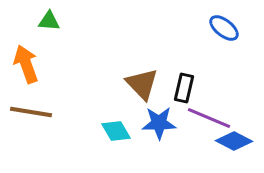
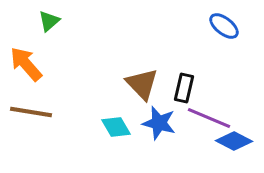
green triangle: rotated 45 degrees counterclockwise
blue ellipse: moved 2 px up
orange arrow: rotated 21 degrees counterclockwise
blue star: rotated 16 degrees clockwise
cyan diamond: moved 4 px up
